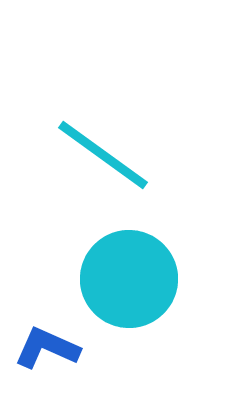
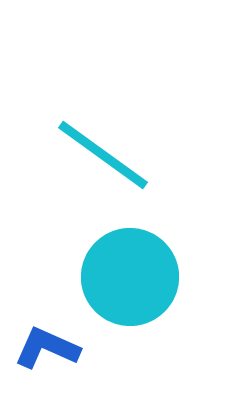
cyan circle: moved 1 px right, 2 px up
